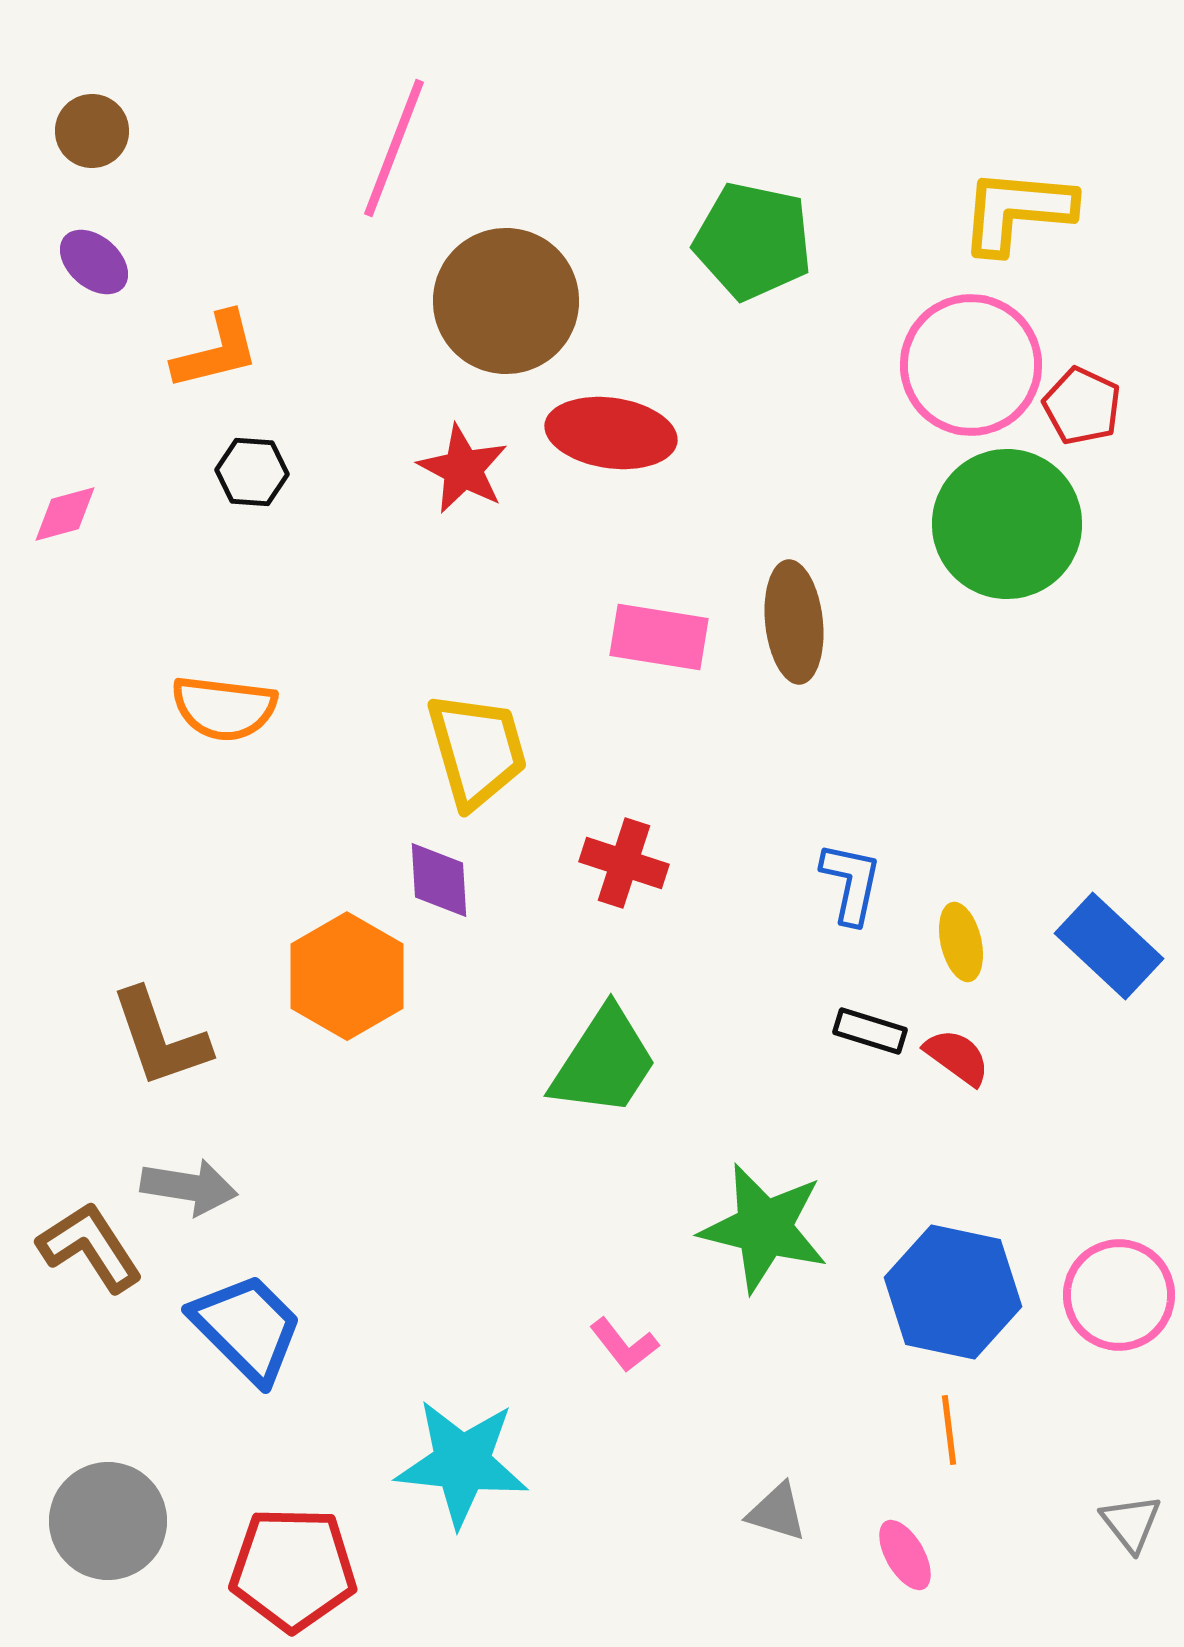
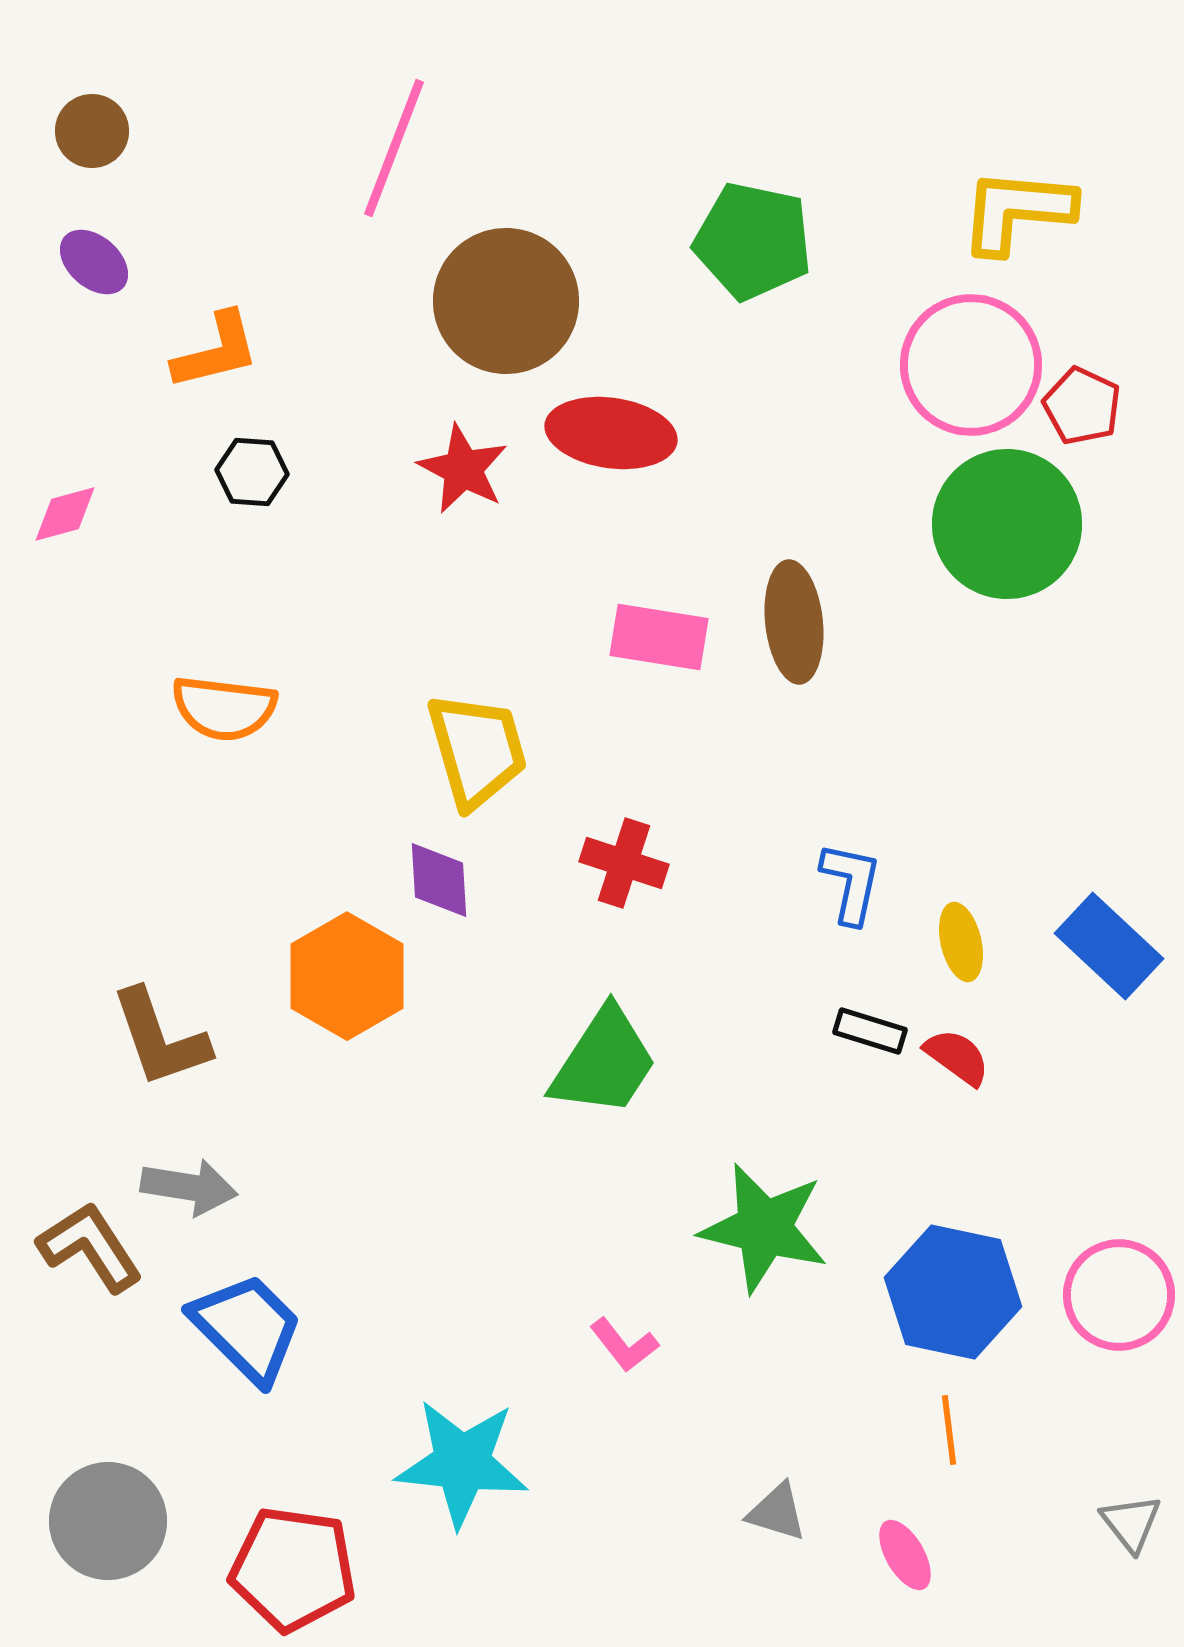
red pentagon at (293, 1569): rotated 7 degrees clockwise
